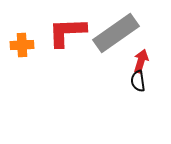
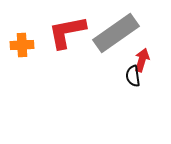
red L-shape: rotated 9 degrees counterclockwise
red arrow: moved 1 px right, 1 px up
black semicircle: moved 5 px left, 5 px up
